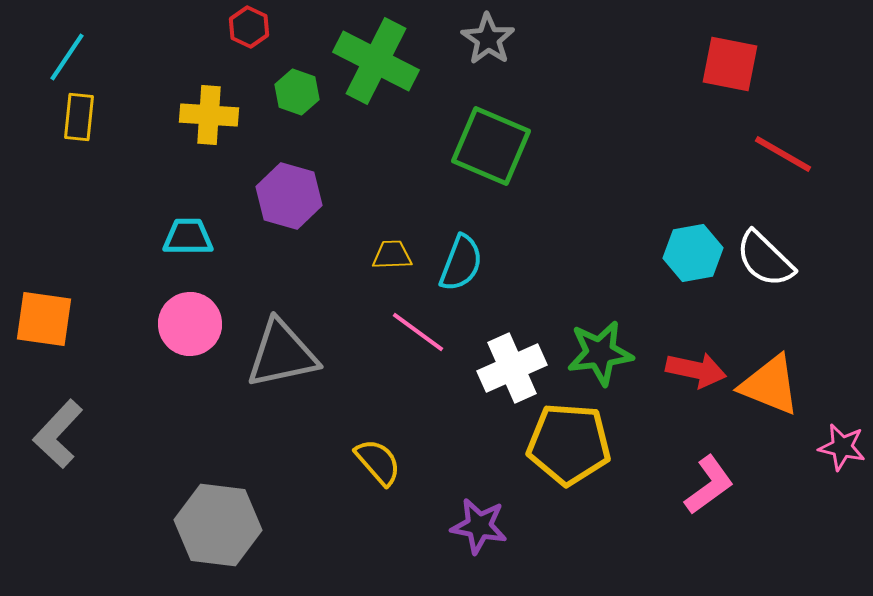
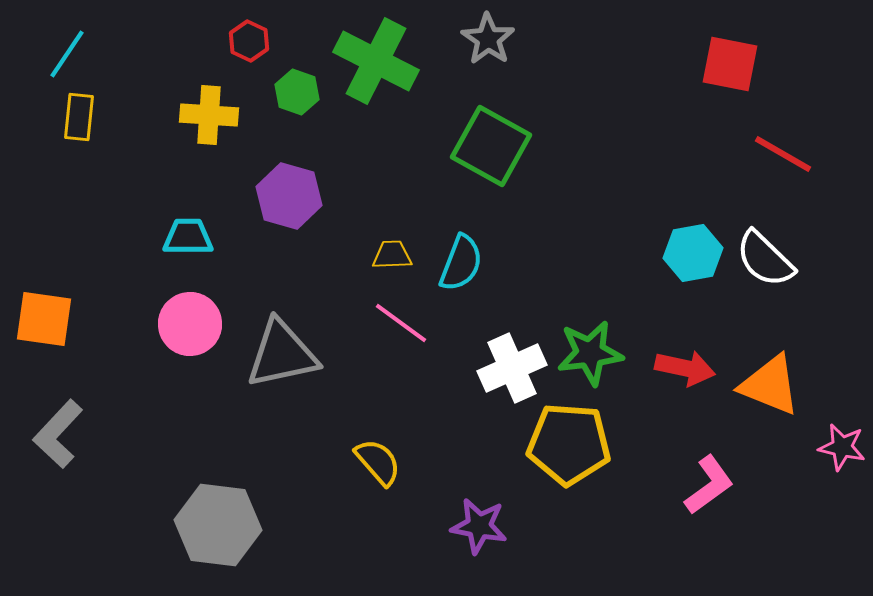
red hexagon: moved 14 px down
cyan line: moved 3 px up
green square: rotated 6 degrees clockwise
pink line: moved 17 px left, 9 px up
green star: moved 10 px left
red arrow: moved 11 px left, 2 px up
